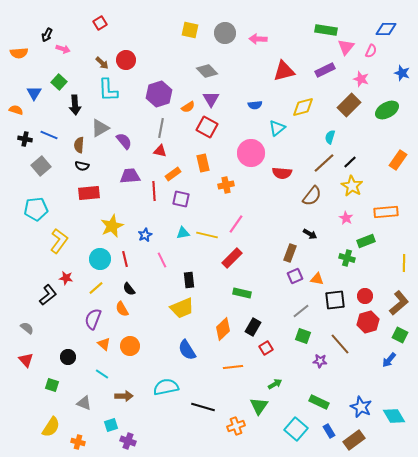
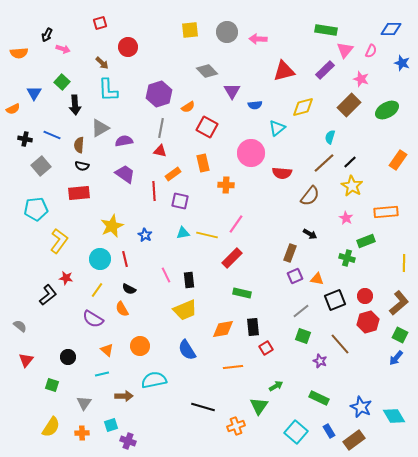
red square at (100, 23): rotated 16 degrees clockwise
blue diamond at (386, 29): moved 5 px right
yellow square at (190, 30): rotated 18 degrees counterclockwise
gray circle at (225, 33): moved 2 px right, 1 px up
pink triangle at (346, 47): moved 1 px left, 3 px down
red circle at (126, 60): moved 2 px right, 13 px up
purple rectangle at (325, 70): rotated 18 degrees counterclockwise
blue star at (402, 73): moved 10 px up
green square at (59, 82): moved 3 px right
purple triangle at (211, 99): moved 21 px right, 8 px up
orange semicircle at (16, 110): moved 3 px left, 1 px up; rotated 136 degrees clockwise
blue line at (49, 135): moved 3 px right
purple semicircle at (124, 141): rotated 60 degrees counterclockwise
purple trapezoid at (130, 176): moved 5 px left, 2 px up; rotated 40 degrees clockwise
orange cross at (226, 185): rotated 14 degrees clockwise
red rectangle at (89, 193): moved 10 px left
brown semicircle at (312, 196): moved 2 px left
purple square at (181, 199): moved 1 px left, 2 px down
blue star at (145, 235): rotated 16 degrees counterclockwise
pink line at (162, 260): moved 4 px right, 15 px down
yellow line at (96, 288): moved 1 px right, 2 px down; rotated 14 degrees counterclockwise
black semicircle at (129, 289): rotated 24 degrees counterclockwise
black square at (335, 300): rotated 15 degrees counterclockwise
yellow trapezoid at (182, 308): moved 3 px right, 2 px down
purple semicircle at (93, 319): rotated 80 degrees counterclockwise
black rectangle at (253, 327): rotated 36 degrees counterclockwise
gray semicircle at (27, 328): moved 7 px left, 2 px up
orange diamond at (223, 329): rotated 35 degrees clockwise
orange triangle at (104, 344): moved 3 px right, 6 px down
orange circle at (130, 346): moved 10 px right
red triangle at (26, 360): rotated 21 degrees clockwise
blue arrow at (389, 360): moved 7 px right, 2 px up
purple star at (320, 361): rotated 16 degrees clockwise
cyan line at (102, 374): rotated 48 degrees counterclockwise
green arrow at (275, 384): moved 1 px right, 2 px down
cyan semicircle at (166, 387): moved 12 px left, 7 px up
green rectangle at (319, 402): moved 4 px up
gray triangle at (84, 403): rotated 42 degrees clockwise
cyan square at (296, 429): moved 3 px down
orange cross at (78, 442): moved 4 px right, 9 px up; rotated 16 degrees counterclockwise
